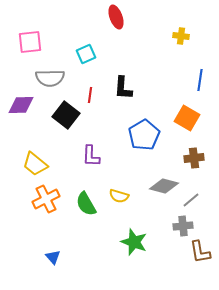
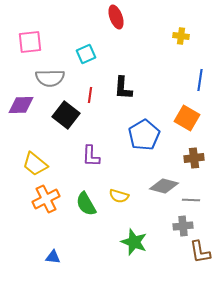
gray line: rotated 42 degrees clockwise
blue triangle: rotated 42 degrees counterclockwise
